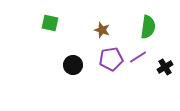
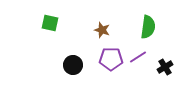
purple pentagon: rotated 10 degrees clockwise
